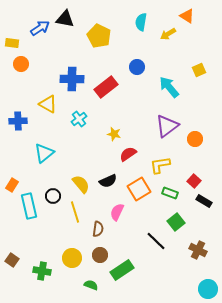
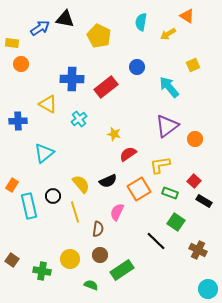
yellow square at (199, 70): moved 6 px left, 5 px up
green square at (176, 222): rotated 18 degrees counterclockwise
yellow circle at (72, 258): moved 2 px left, 1 px down
